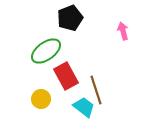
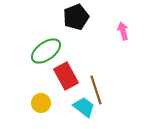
black pentagon: moved 6 px right, 1 px up
yellow circle: moved 4 px down
